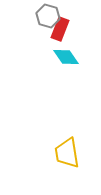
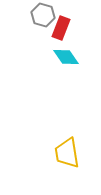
gray hexagon: moved 5 px left, 1 px up
red rectangle: moved 1 px right, 1 px up
